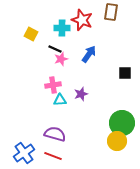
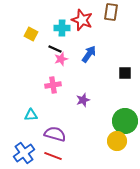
purple star: moved 2 px right, 6 px down
cyan triangle: moved 29 px left, 15 px down
green circle: moved 3 px right, 2 px up
